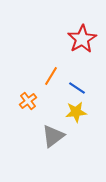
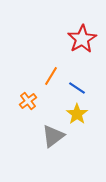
yellow star: moved 1 px right, 2 px down; rotated 30 degrees counterclockwise
